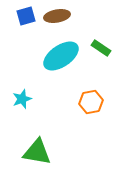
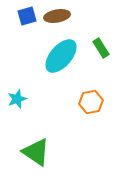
blue square: moved 1 px right
green rectangle: rotated 24 degrees clockwise
cyan ellipse: rotated 15 degrees counterclockwise
cyan star: moved 5 px left
green triangle: moved 1 px left; rotated 24 degrees clockwise
